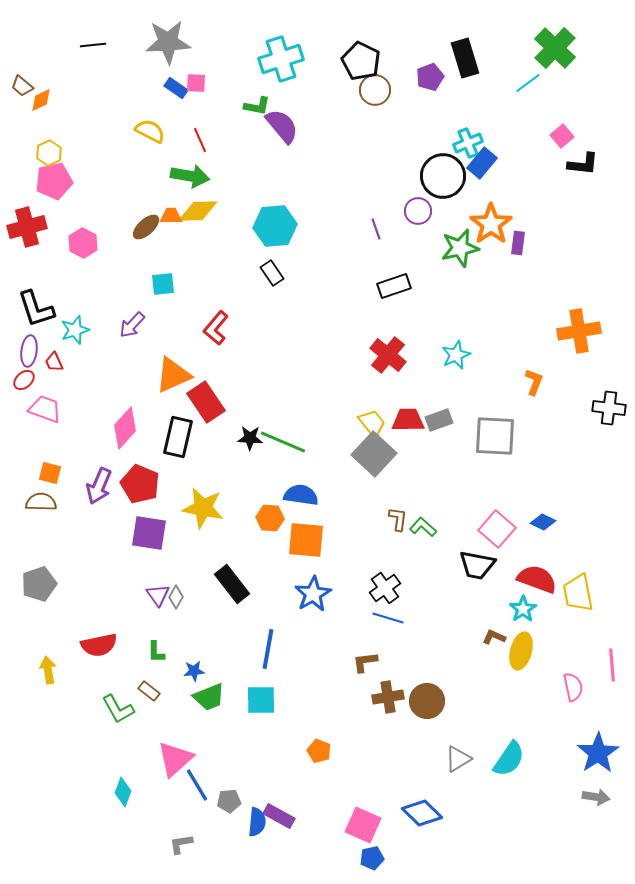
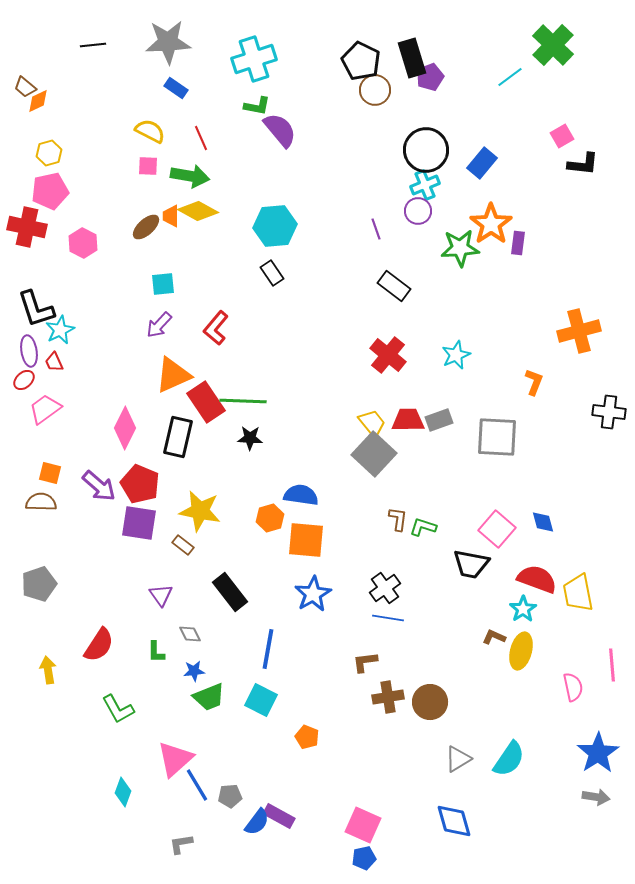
green cross at (555, 48): moved 2 px left, 3 px up
black rectangle at (465, 58): moved 53 px left
cyan cross at (281, 59): moved 27 px left
pink square at (196, 83): moved 48 px left, 83 px down
cyan line at (528, 83): moved 18 px left, 6 px up
brown trapezoid at (22, 86): moved 3 px right, 1 px down
orange diamond at (41, 100): moved 3 px left, 1 px down
purple semicircle at (282, 126): moved 2 px left, 4 px down
pink square at (562, 136): rotated 10 degrees clockwise
red line at (200, 140): moved 1 px right, 2 px up
cyan cross at (468, 143): moved 43 px left, 42 px down
yellow hexagon at (49, 153): rotated 10 degrees clockwise
black circle at (443, 176): moved 17 px left, 26 px up
pink pentagon at (54, 181): moved 4 px left, 10 px down
yellow diamond at (198, 211): rotated 30 degrees clockwise
orange trapezoid at (171, 216): rotated 90 degrees counterclockwise
red cross at (27, 227): rotated 27 degrees clockwise
green star at (460, 248): rotated 9 degrees clockwise
black rectangle at (394, 286): rotated 56 degrees clockwise
purple arrow at (132, 325): moved 27 px right
cyan star at (75, 330): moved 15 px left; rotated 8 degrees counterclockwise
orange cross at (579, 331): rotated 6 degrees counterclockwise
purple ellipse at (29, 351): rotated 16 degrees counterclockwise
black cross at (609, 408): moved 4 px down
pink trapezoid at (45, 409): rotated 56 degrees counterclockwise
pink diamond at (125, 428): rotated 15 degrees counterclockwise
gray square at (495, 436): moved 2 px right, 1 px down
green line at (283, 442): moved 40 px left, 41 px up; rotated 21 degrees counterclockwise
purple arrow at (99, 486): rotated 72 degrees counterclockwise
yellow star at (203, 508): moved 3 px left, 3 px down
orange hexagon at (270, 518): rotated 20 degrees counterclockwise
blue diamond at (543, 522): rotated 50 degrees clockwise
green L-shape at (423, 527): rotated 24 degrees counterclockwise
purple square at (149, 533): moved 10 px left, 10 px up
black trapezoid at (477, 565): moved 6 px left, 1 px up
black rectangle at (232, 584): moved 2 px left, 8 px down
purple triangle at (158, 595): moved 3 px right
gray diamond at (176, 597): moved 14 px right, 37 px down; rotated 55 degrees counterclockwise
blue line at (388, 618): rotated 8 degrees counterclockwise
red semicircle at (99, 645): rotated 45 degrees counterclockwise
brown rectangle at (149, 691): moved 34 px right, 146 px up
cyan square at (261, 700): rotated 28 degrees clockwise
brown circle at (427, 701): moved 3 px right, 1 px down
orange pentagon at (319, 751): moved 12 px left, 14 px up
gray pentagon at (229, 801): moved 1 px right, 5 px up
blue diamond at (422, 813): moved 32 px right, 8 px down; rotated 30 degrees clockwise
blue semicircle at (257, 822): rotated 32 degrees clockwise
blue pentagon at (372, 858): moved 8 px left
